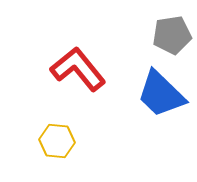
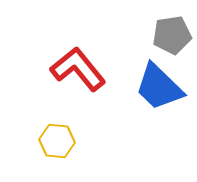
blue trapezoid: moved 2 px left, 7 px up
